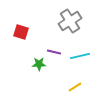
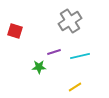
red square: moved 6 px left, 1 px up
purple line: rotated 32 degrees counterclockwise
green star: moved 3 px down
